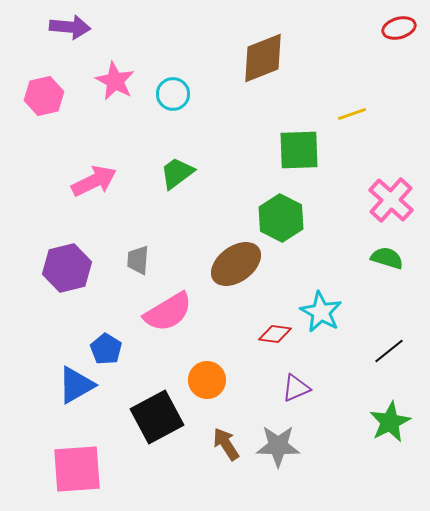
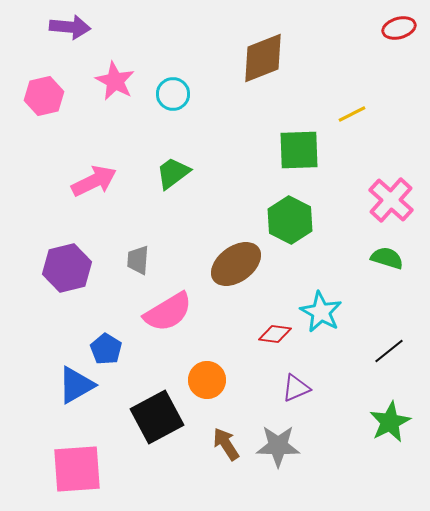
yellow line: rotated 8 degrees counterclockwise
green trapezoid: moved 4 px left
green hexagon: moved 9 px right, 2 px down
